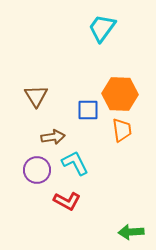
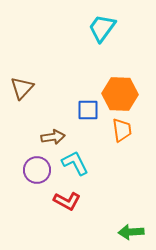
brown triangle: moved 14 px left, 8 px up; rotated 15 degrees clockwise
